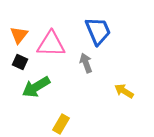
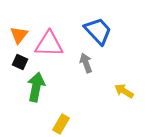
blue trapezoid: rotated 20 degrees counterclockwise
pink triangle: moved 2 px left
green arrow: rotated 132 degrees clockwise
